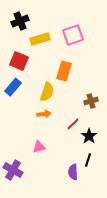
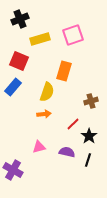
black cross: moved 2 px up
purple semicircle: moved 6 px left, 20 px up; rotated 105 degrees clockwise
